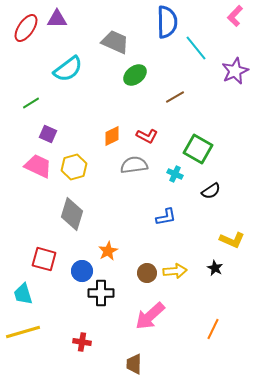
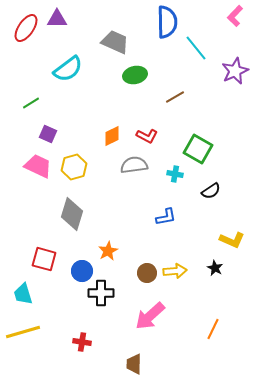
green ellipse: rotated 25 degrees clockwise
cyan cross: rotated 14 degrees counterclockwise
